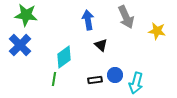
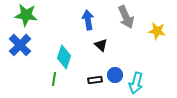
cyan diamond: rotated 35 degrees counterclockwise
